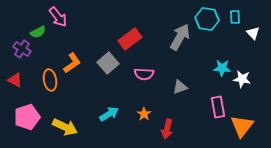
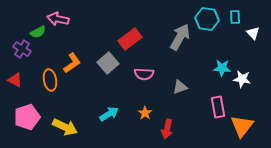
pink arrow: moved 2 px down; rotated 140 degrees clockwise
orange star: moved 1 px right, 1 px up
